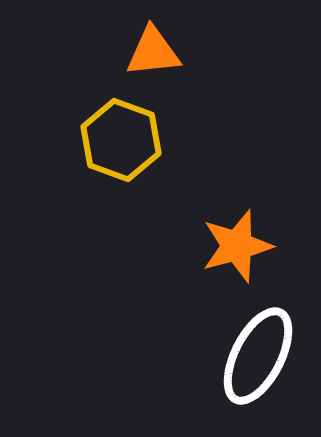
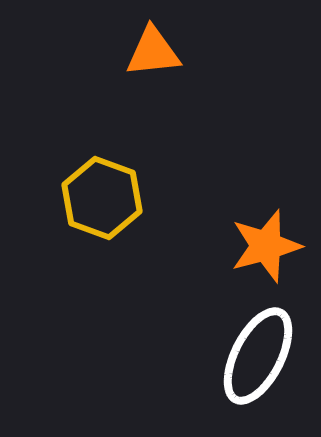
yellow hexagon: moved 19 px left, 58 px down
orange star: moved 29 px right
